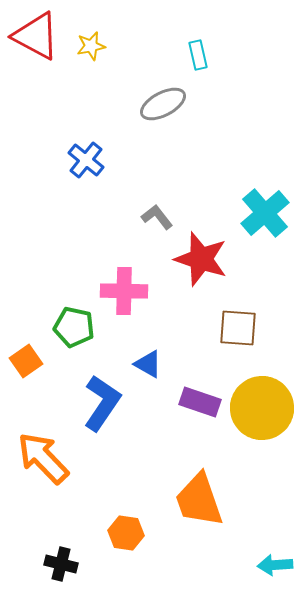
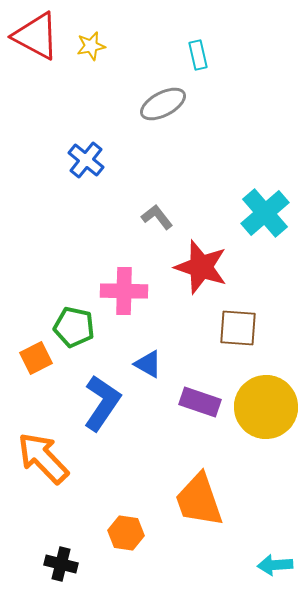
red star: moved 8 px down
orange square: moved 10 px right, 3 px up; rotated 8 degrees clockwise
yellow circle: moved 4 px right, 1 px up
